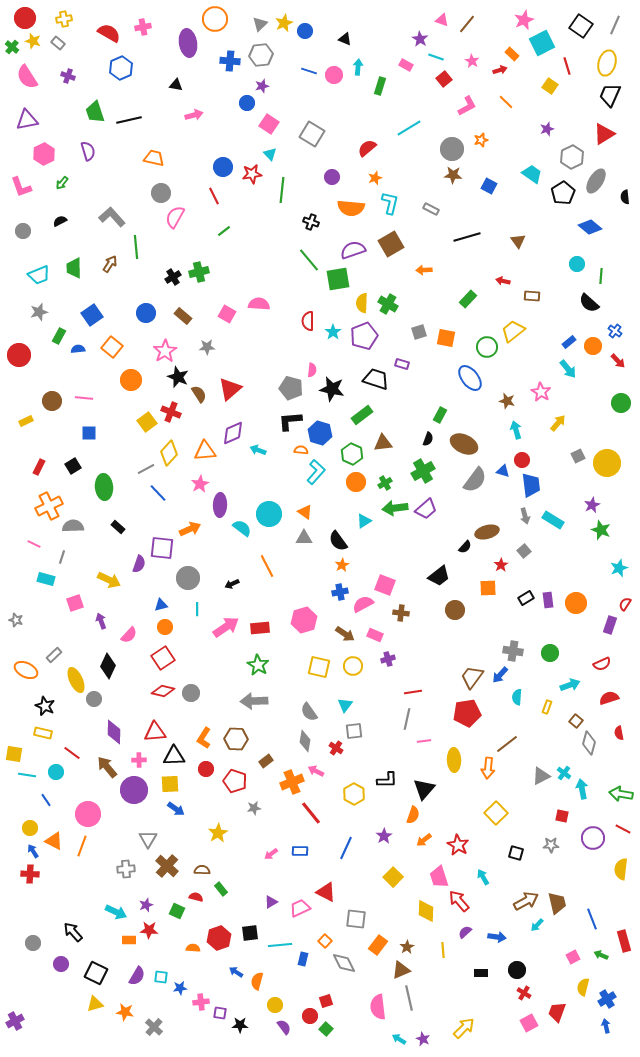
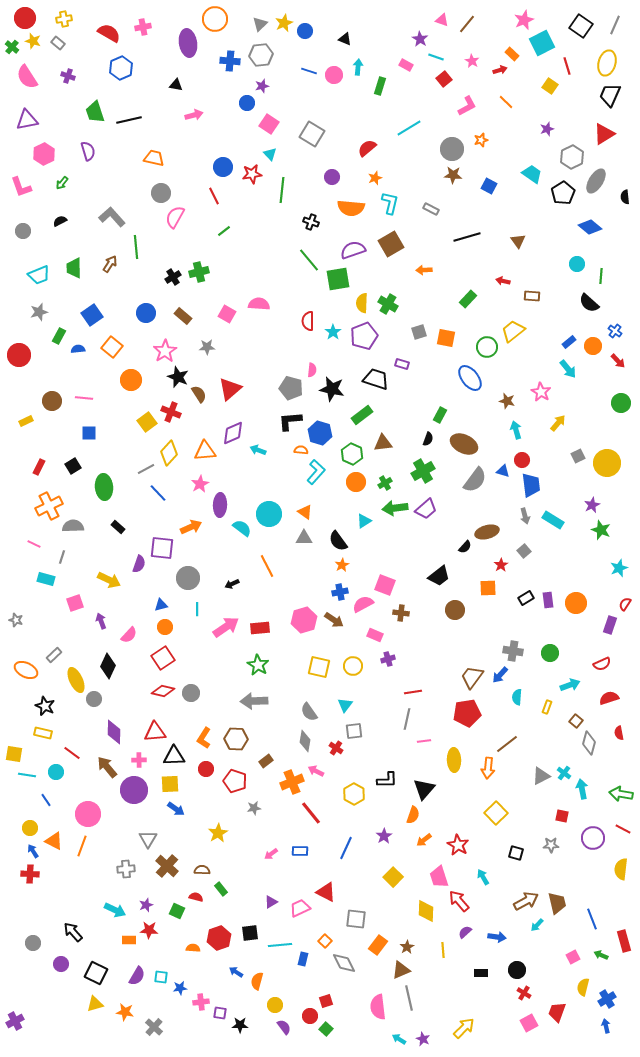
orange arrow at (190, 529): moved 1 px right, 2 px up
brown arrow at (345, 634): moved 11 px left, 14 px up
cyan arrow at (116, 912): moved 1 px left, 2 px up
